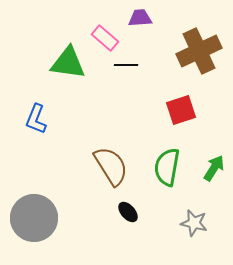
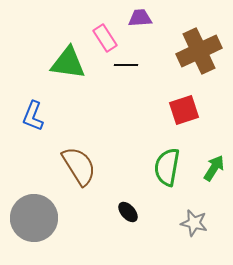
pink rectangle: rotated 16 degrees clockwise
red square: moved 3 px right
blue L-shape: moved 3 px left, 3 px up
brown semicircle: moved 32 px left
